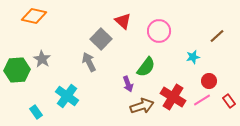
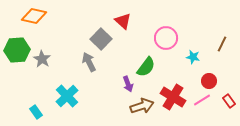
pink circle: moved 7 px right, 7 px down
brown line: moved 5 px right, 8 px down; rotated 21 degrees counterclockwise
cyan star: rotated 24 degrees clockwise
green hexagon: moved 20 px up
cyan cross: rotated 10 degrees clockwise
